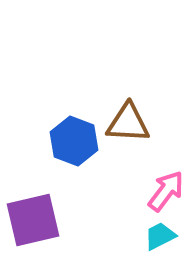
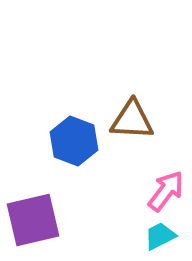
brown triangle: moved 4 px right, 3 px up
